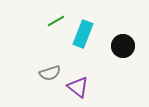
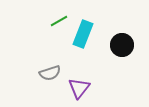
green line: moved 3 px right
black circle: moved 1 px left, 1 px up
purple triangle: moved 1 px right, 1 px down; rotated 30 degrees clockwise
